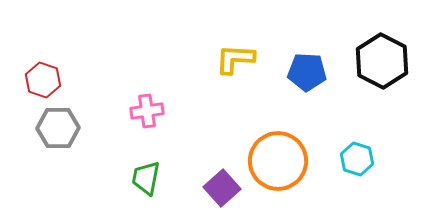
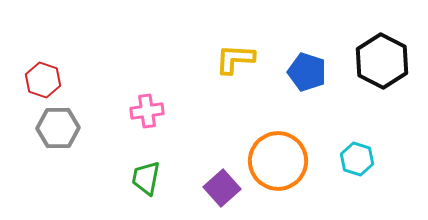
blue pentagon: rotated 15 degrees clockwise
